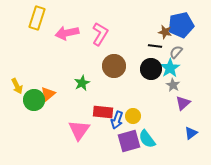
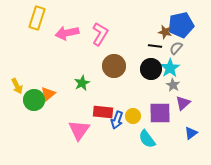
gray semicircle: moved 4 px up
purple square: moved 31 px right, 28 px up; rotated 15 degrees clockwise
